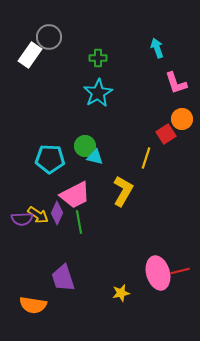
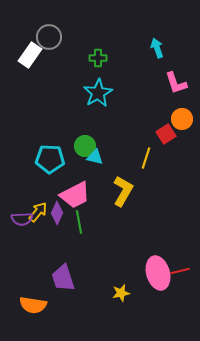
yellow arrow: moved 3 px up; rotated 85 degrees counterclockwise
